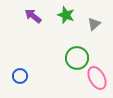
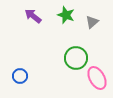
gray triangle: moved 2 px left, 2 px up
green circle: moved 1 px left
